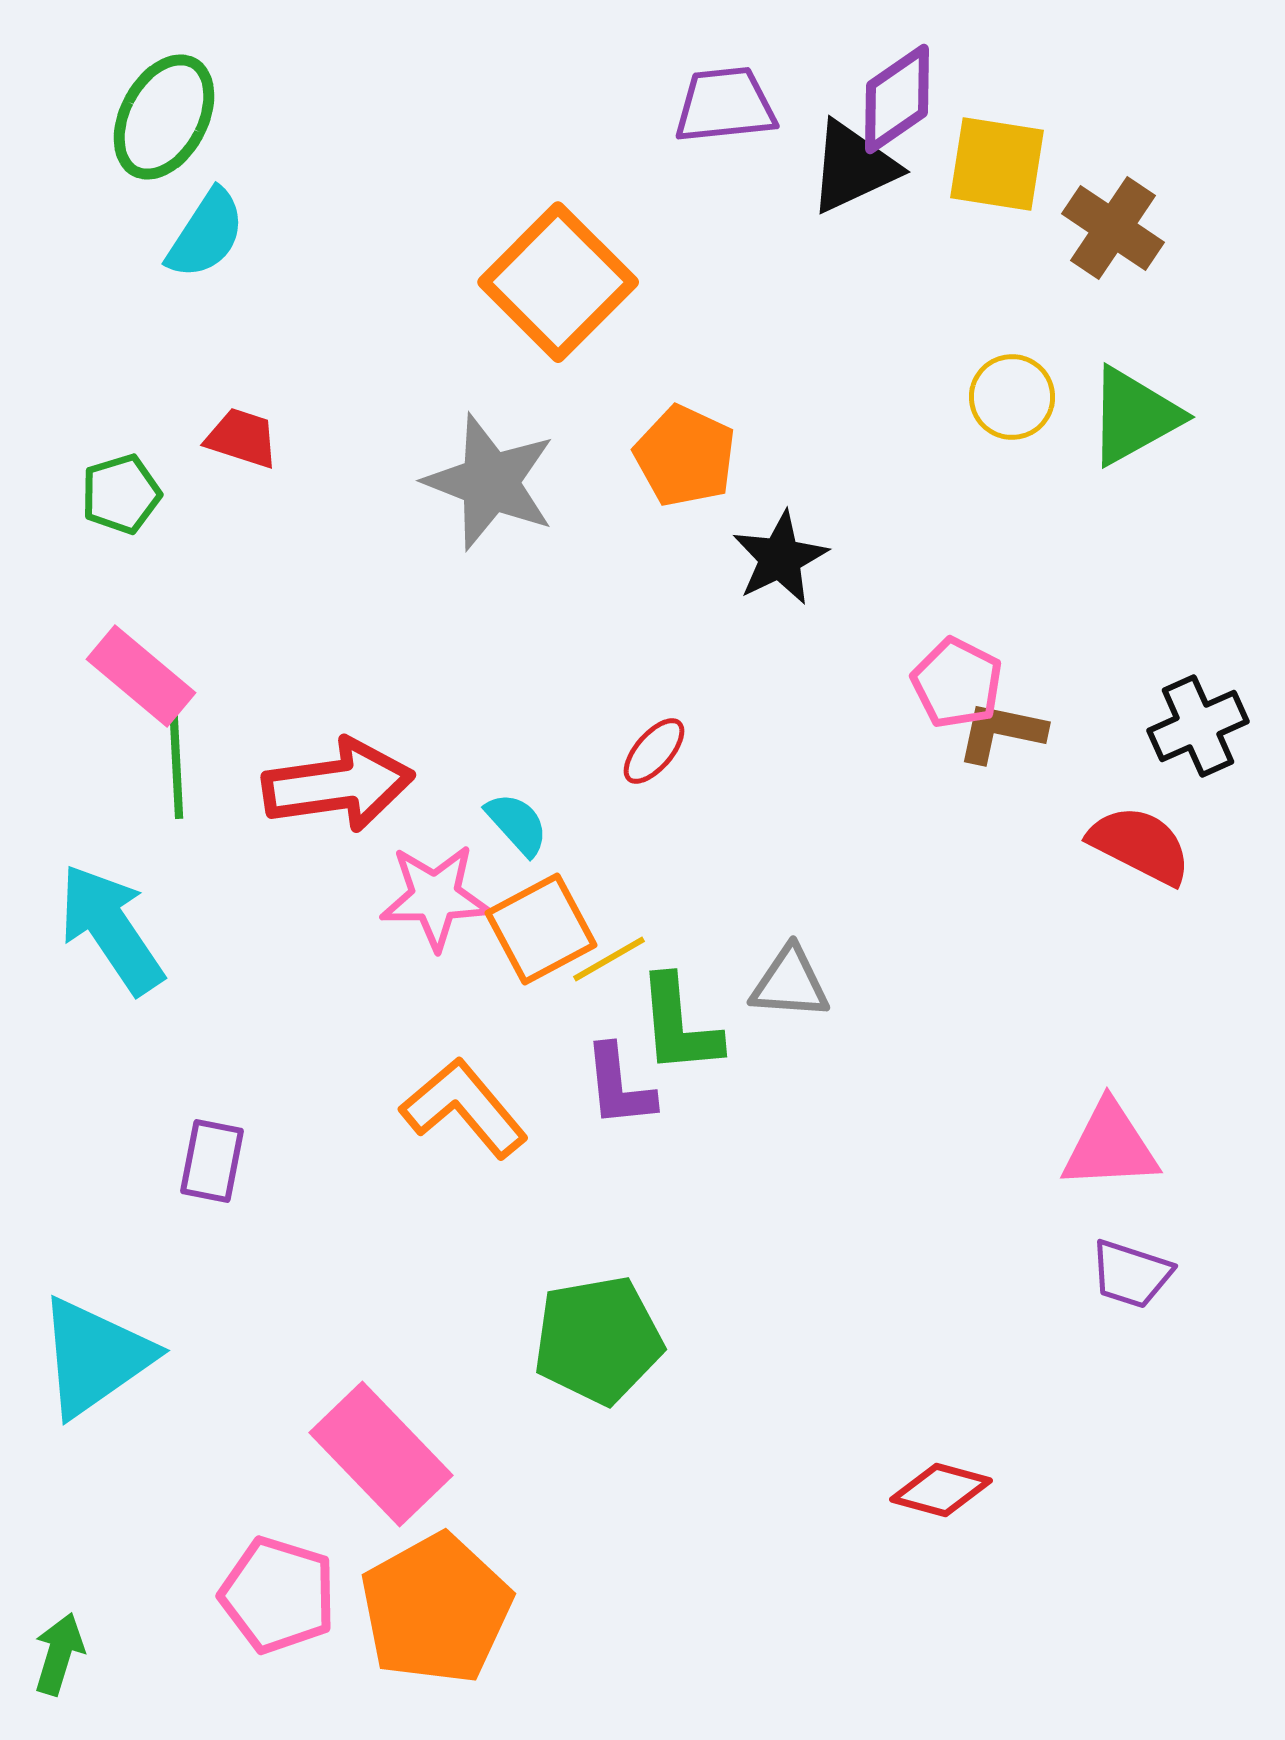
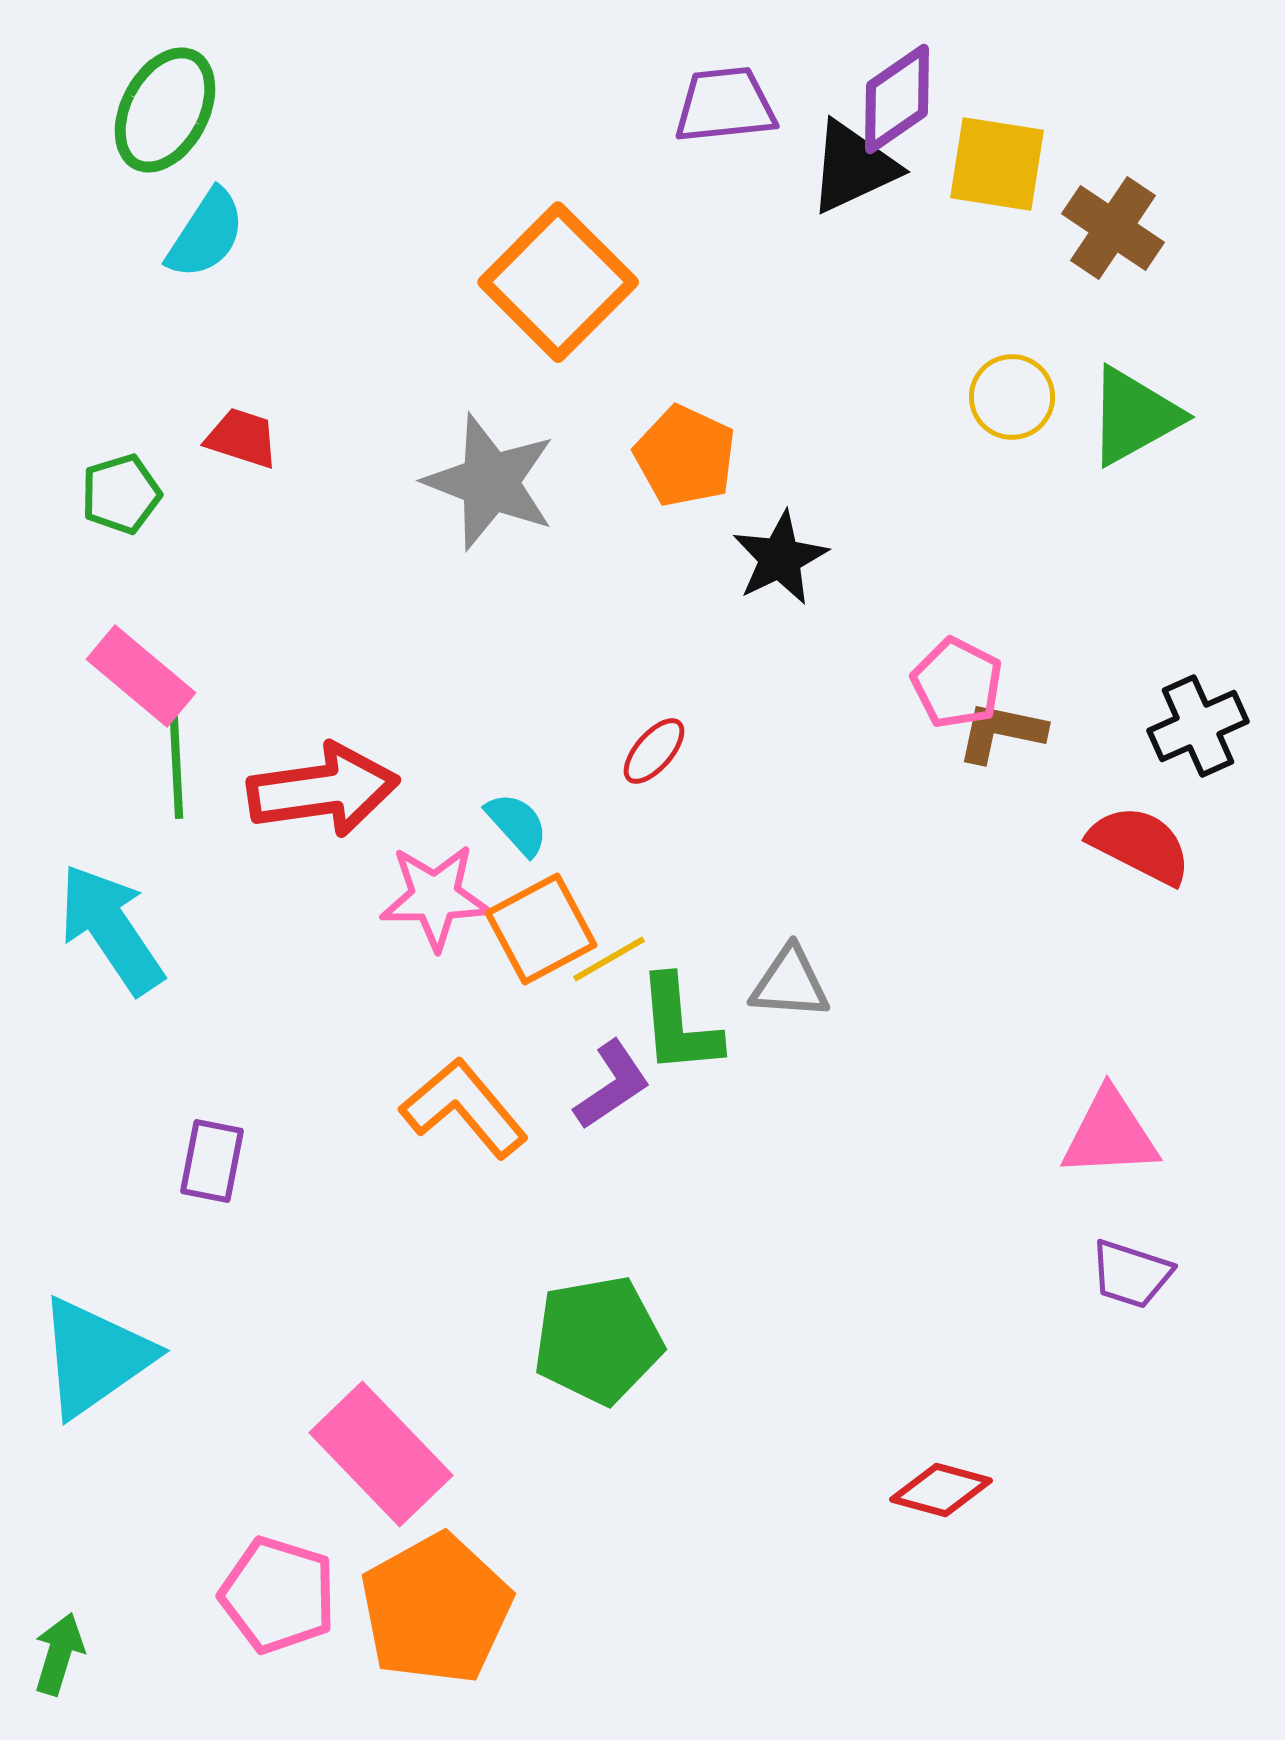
green ellipse at (164, 117): moved 1 px right, 7 px up
red arrow at (338, 785): moved 15 px left, 5 px down
purple L-shape at (619, 1086): moved 7 px left, 1 px up; rotated 118 degrees counterclockwise
pink triangle at (1110, 1146): moved 12 px up
